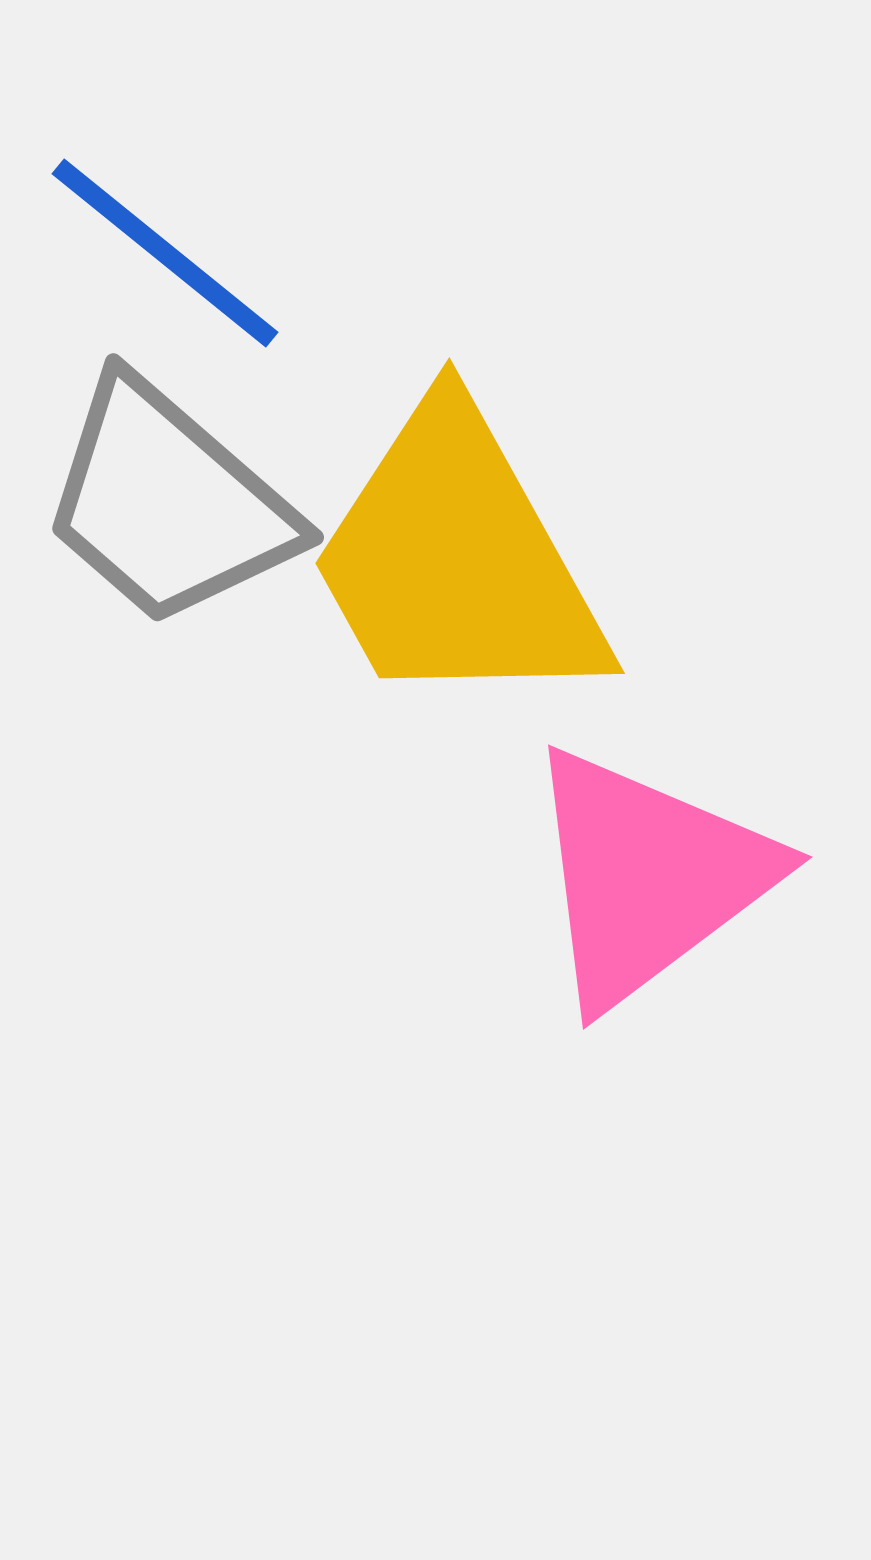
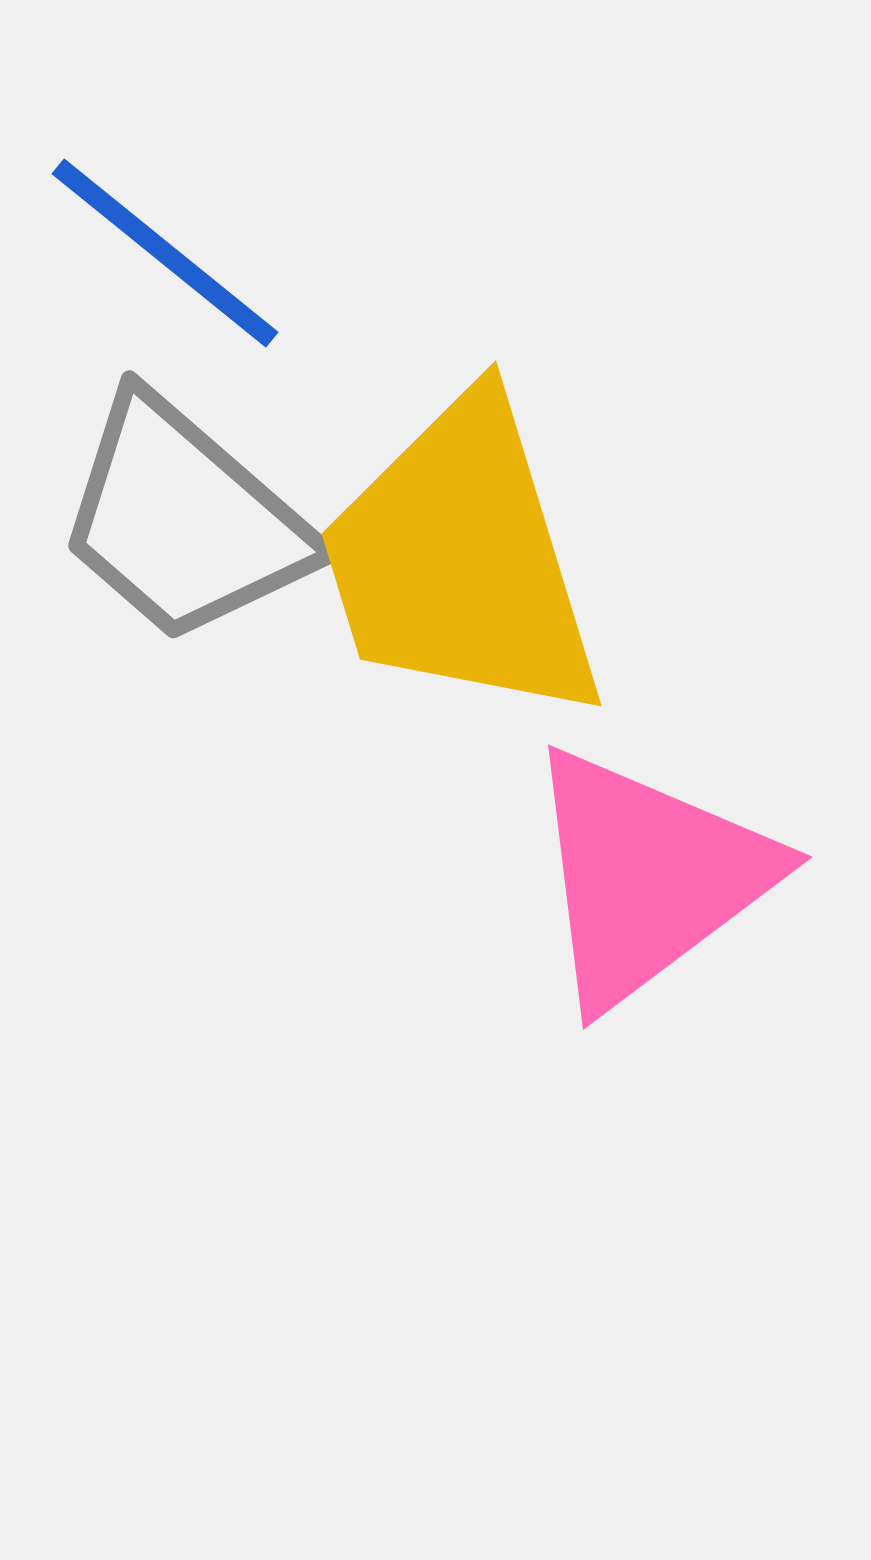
gray trapezoid: moved 16 px right, 17 px down
yellow trapezoid: moved 4 px right; rotated 12 degrees clockwise
